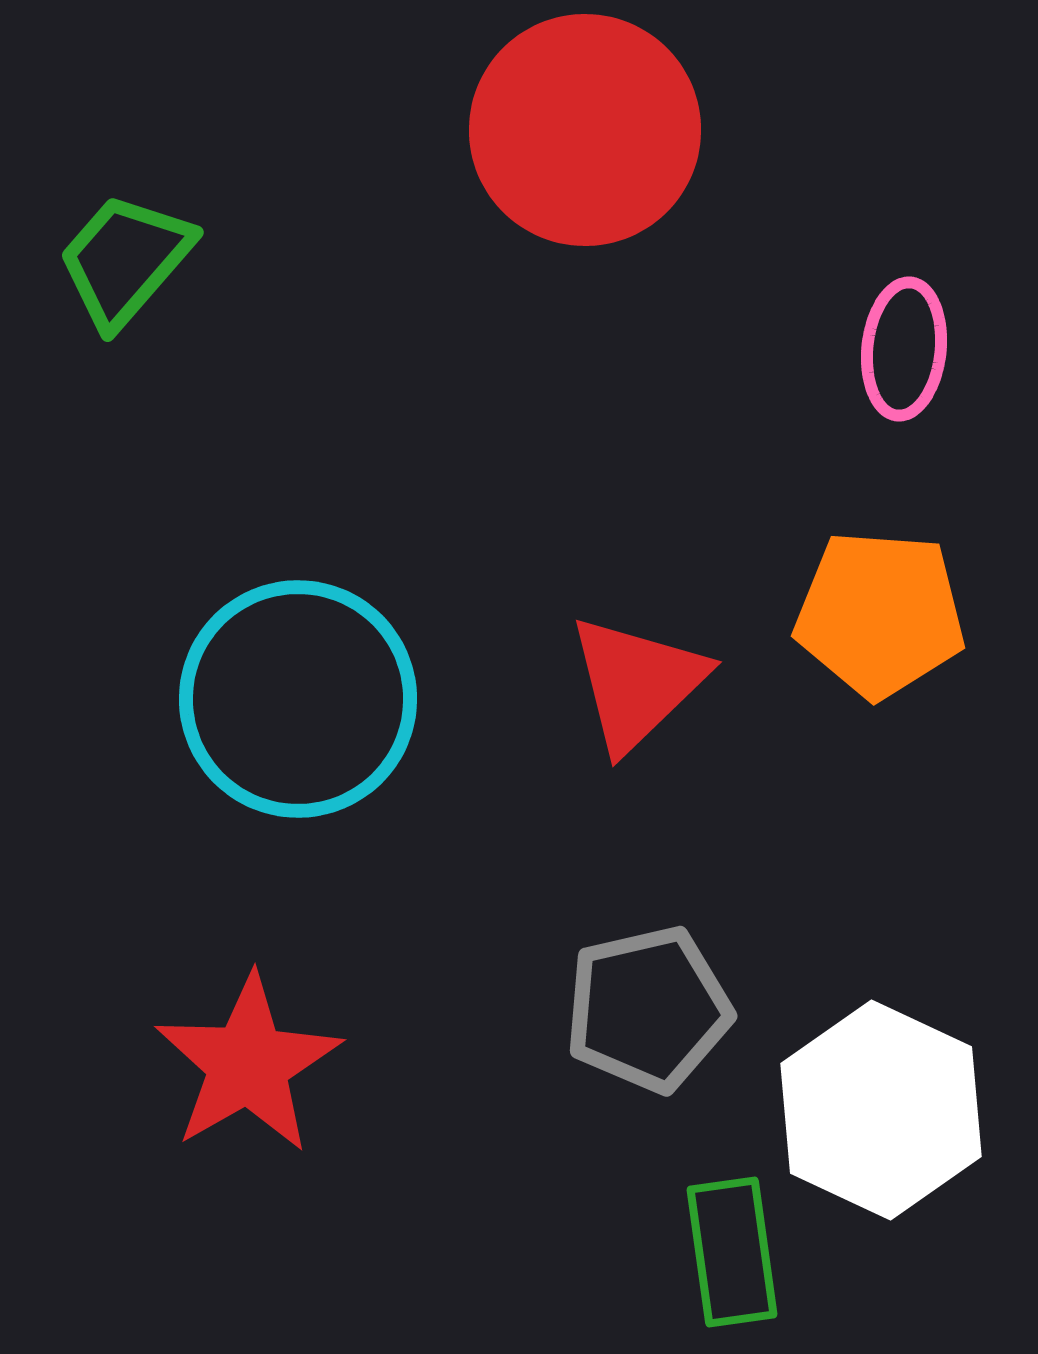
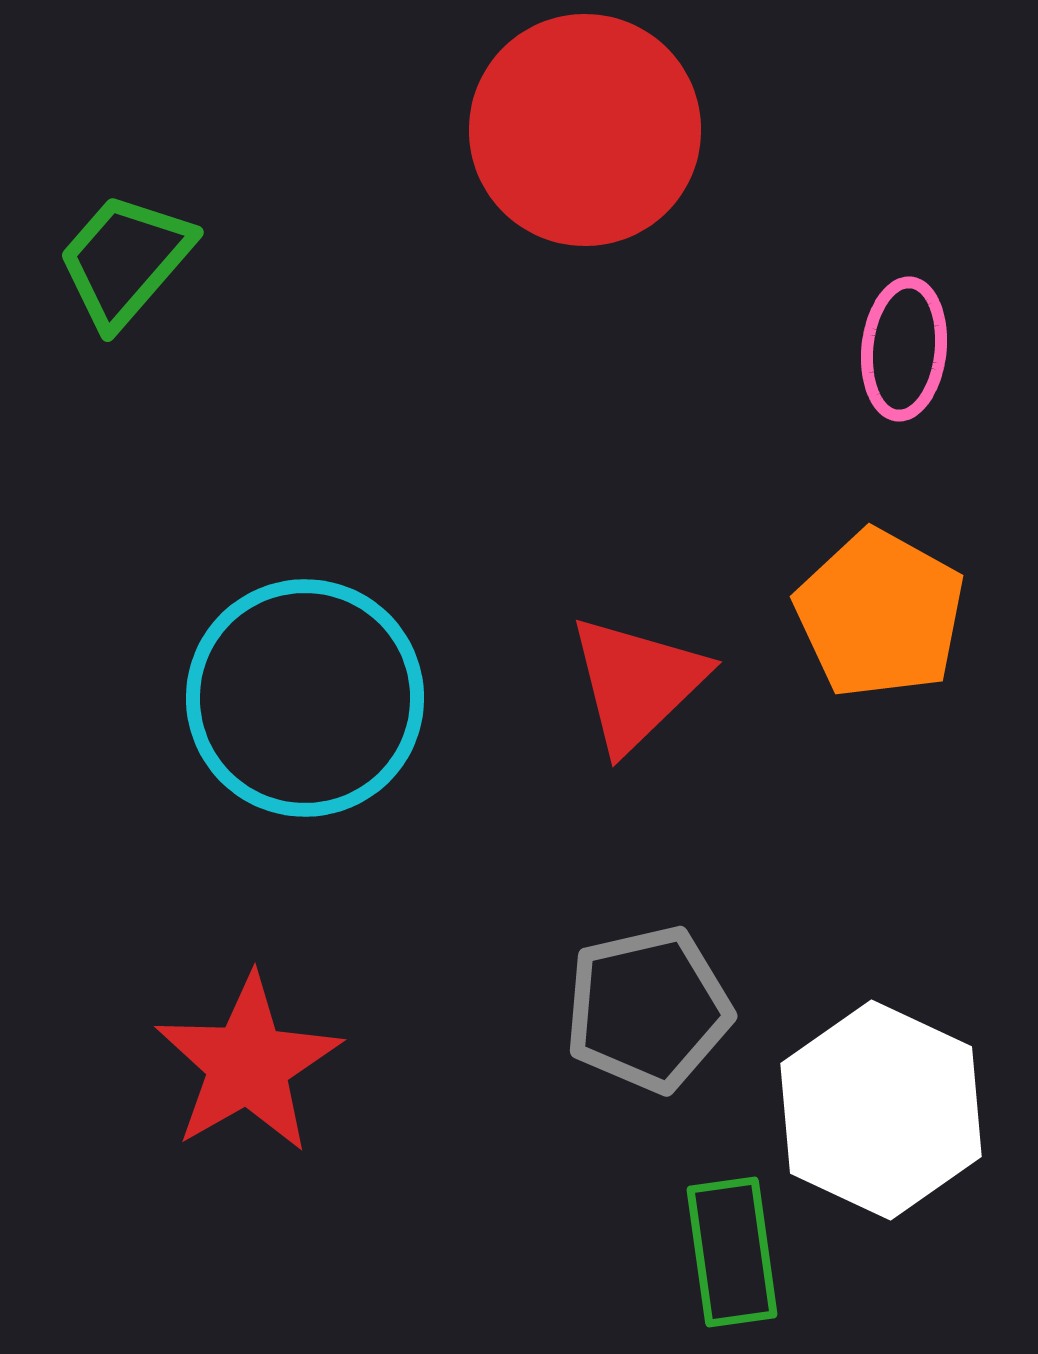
orange pentagon: rotated 25 degrees clockwise
cyan circle: moved 7 px right, 1 px up
